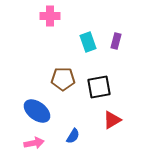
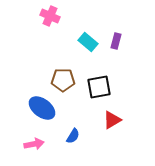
pink cross: rotated 24 degrees clockwise
cyan rectangle: rotated 30 degrees counterclockwise
brown pentagon: moved 1 px down
blue ellipse: moved 5 px right, 3 px up
pink arrow: moved 1 px down
